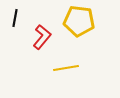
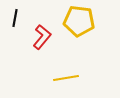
yellow line: moved 10 px down
